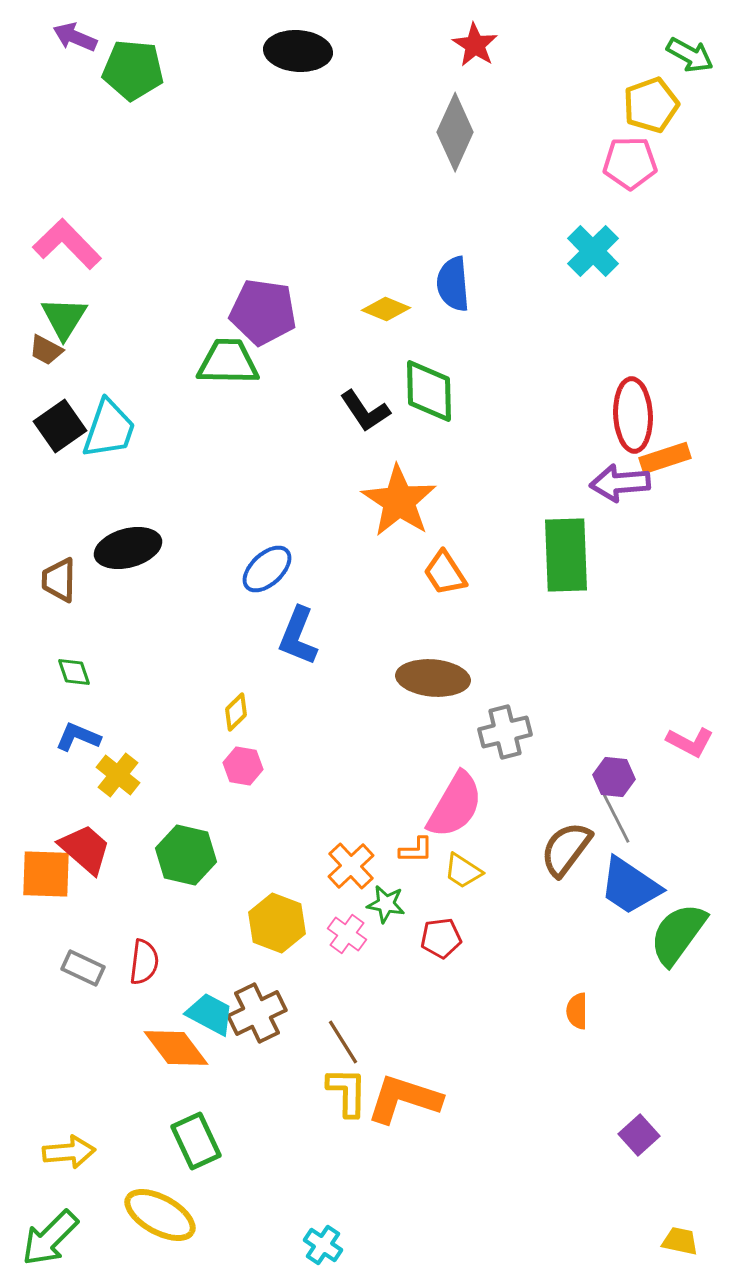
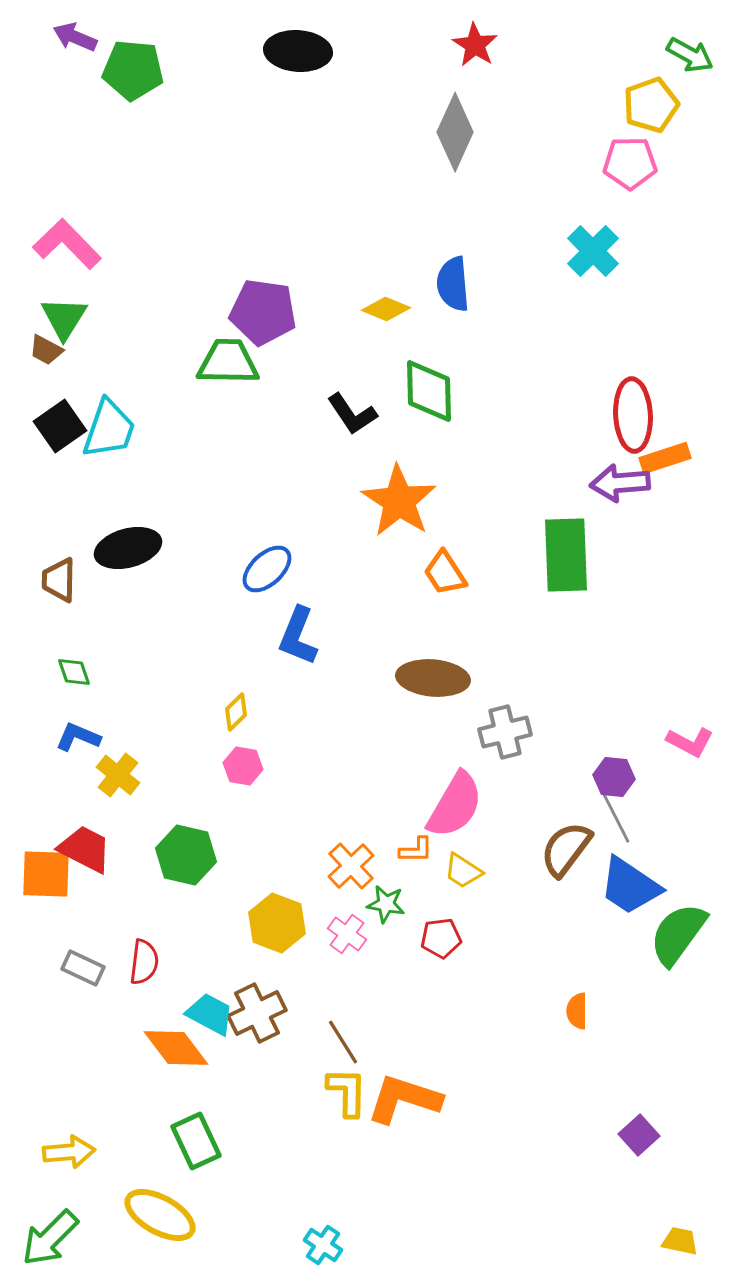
black L-shape at (365, 411): moved 13 px left, 3 px down
red trapezoid at (85, 849): rotated 14 degrees counterclockwise
